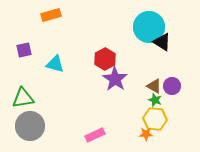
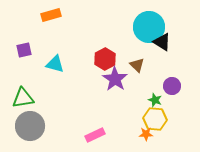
brown triangle: moved 17 px left, 21 px up; rotated 14 degrees clockwise
